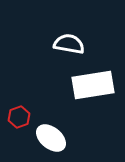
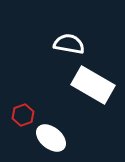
white rectangle: rotated 39 degrees clockwise
red hexagon: moved 4 px right, 2 px up
